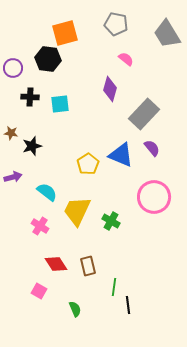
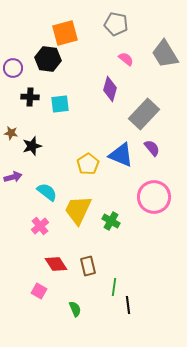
gray trapezoid: moved 2 px left, 20 px down
yellow trapezoid: moved 1 px right, 1 px up
pink cross: rotated 18 degrees clockwise
